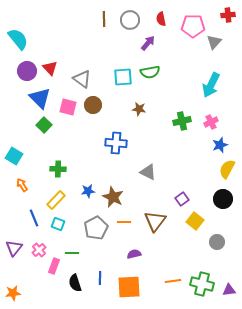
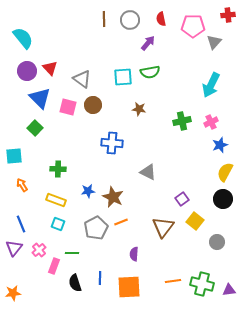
cyan semicircle at (18, 39): moved 5 px right, 1 px up
green square at (44, 125): moved 9 px left, 3 px down
blue cross at (116, 143): moved 4 px left
cyan square at (14, 156): rotated 36 degrees counterclockwise
yellow semicircle at (227, 169): moved 2 px left, 3 px down
yellow rectangle at (56, 200): rotated 66 degrees clockwise
blue line at (34, 218): moved 13 px left, 6 px down
brown triangle at (155, 221): moved 8 px right, 6 px down
orange line at (124, 222): moved 3 px left; rotated 24 degrees counterclockwise
purple semicircle at (134, 254): rotated 72 degrees counterclockwise
